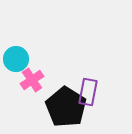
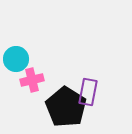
pink cross: rotated 20 degrees clockwise
